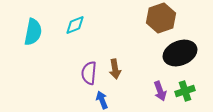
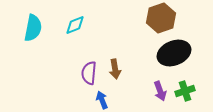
cyan semicircle: moved 4 px up
black ellipse: moved 6 px left
